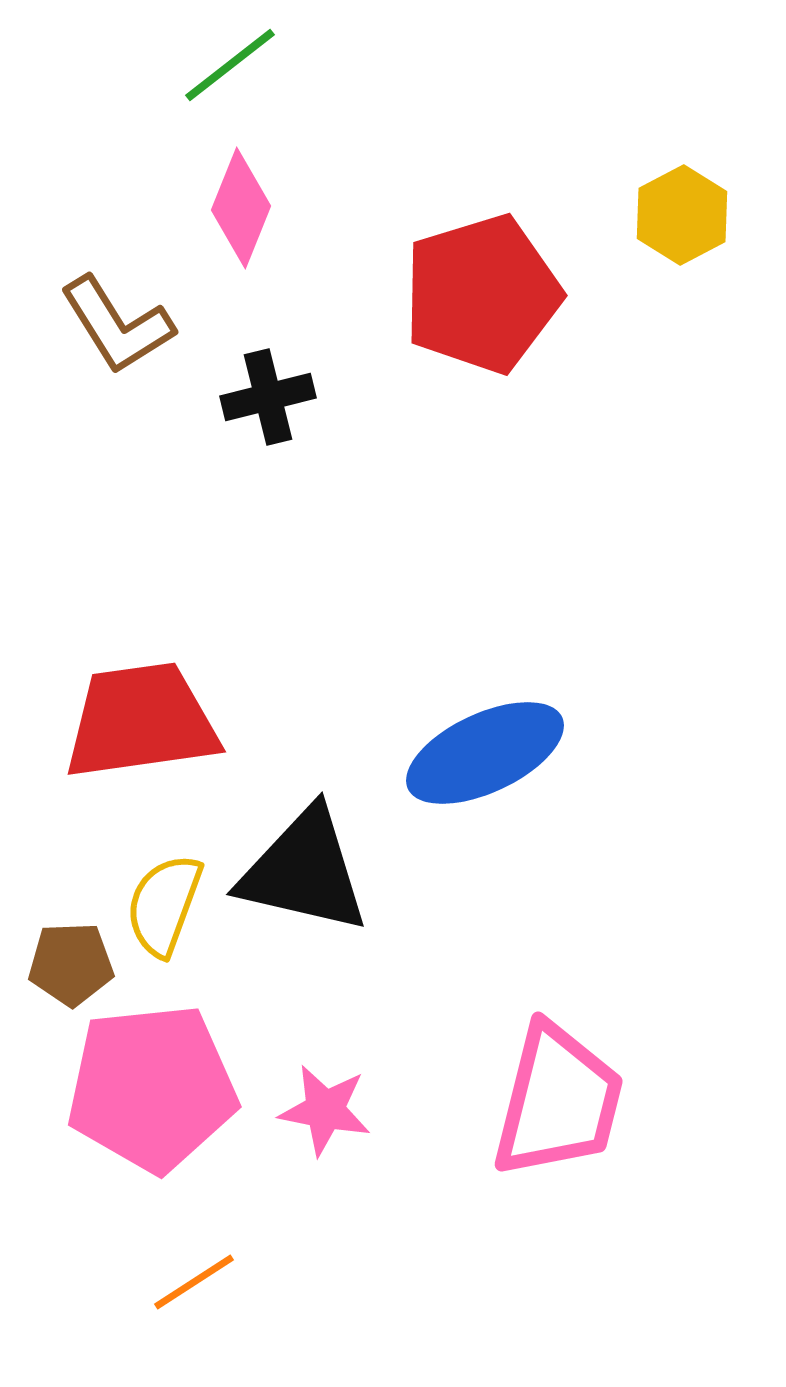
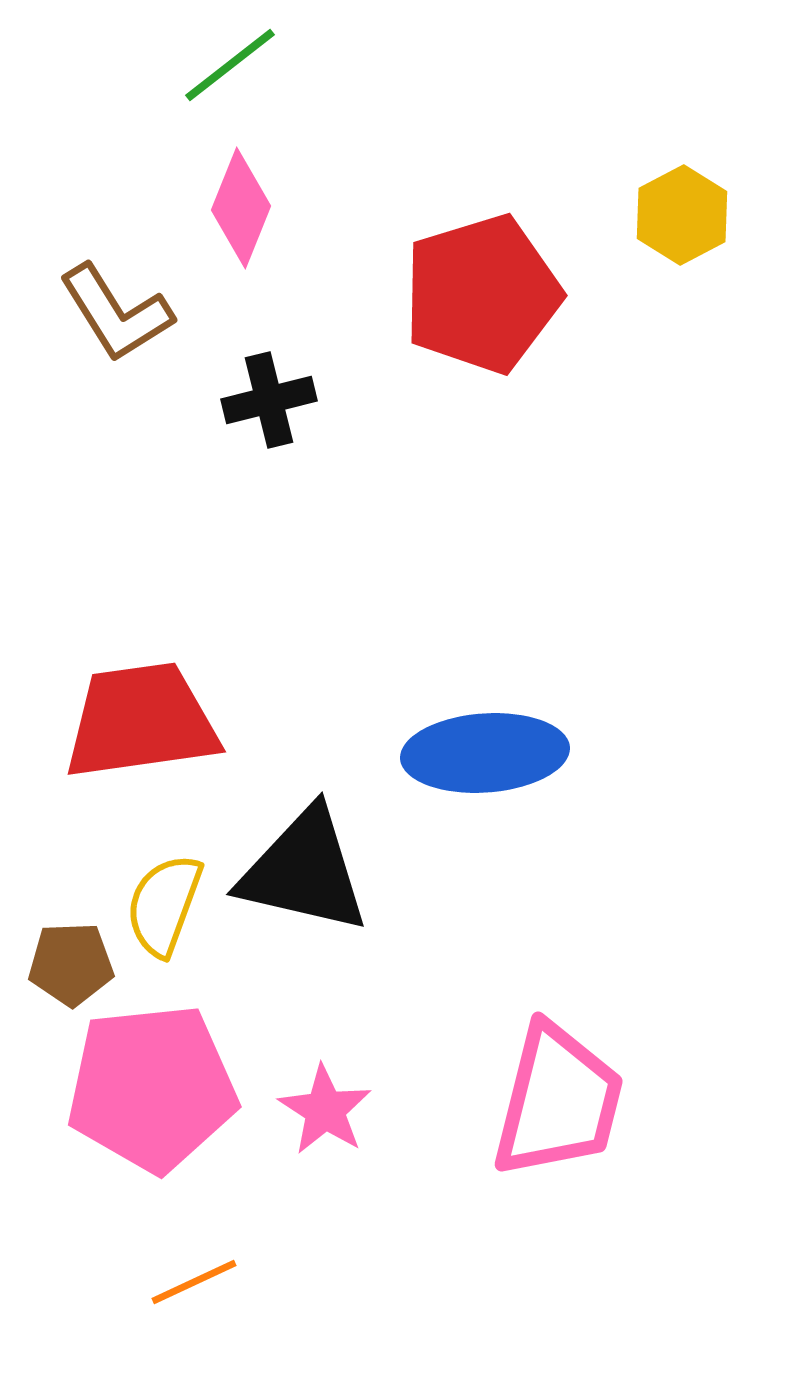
brown L-shape: moved 1 px left, 12 px up
black cross: moved 1 px right, 3 px down
blue ellipse: rotated 21 degrees clockwise
pink star: rotated 22 degrees clockwise
orange line: rotated 8 degrees clockwise
